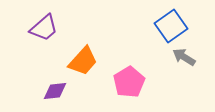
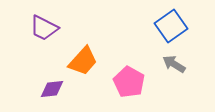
purple trapezoid: rotated 68 degrees clockwise
gray arrow: moved 10 px left, 7 px down
pink pentagon: rotated 12 degrees counterclockwise
purple diamond: moved 3 px left, 2 px up
